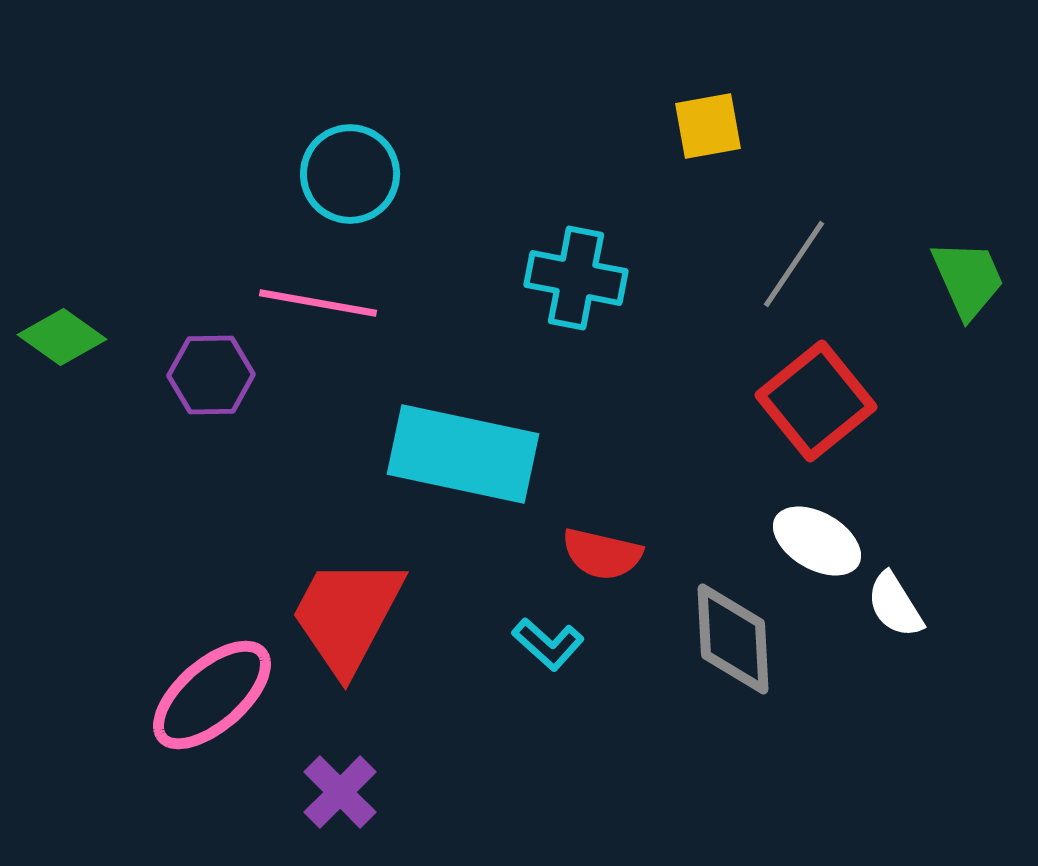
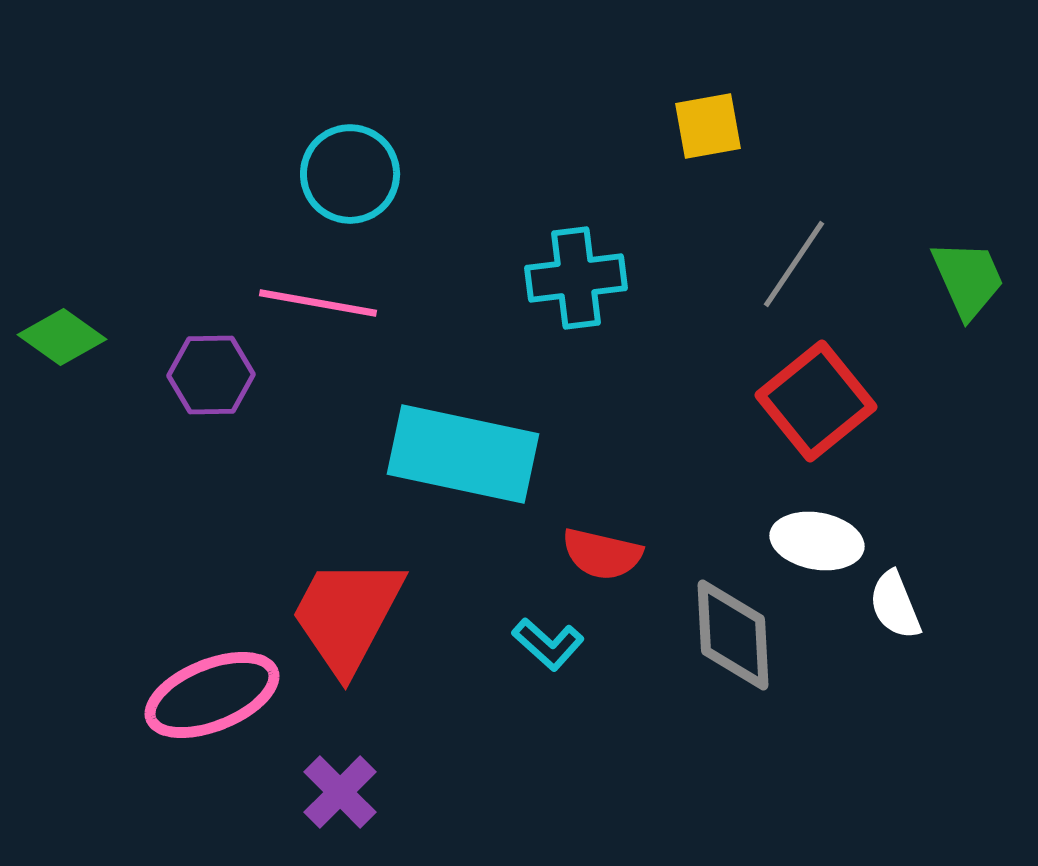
cyan cross: rotated 18 degrees counterclockwise
white ellipse: rotated 20 degrees counterclockwise
white semicircle: rotated 10 degrees clockwise
gray diamond: moved 4 px up
pink ellipse: rotated 19 degrees clockwise
